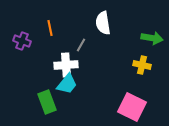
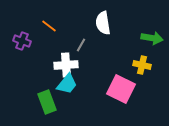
orange line: moved 1 px left, 2 px up; rotated 42 degrees counterclockwise
pink square: moved 11 px left, 18 px up
